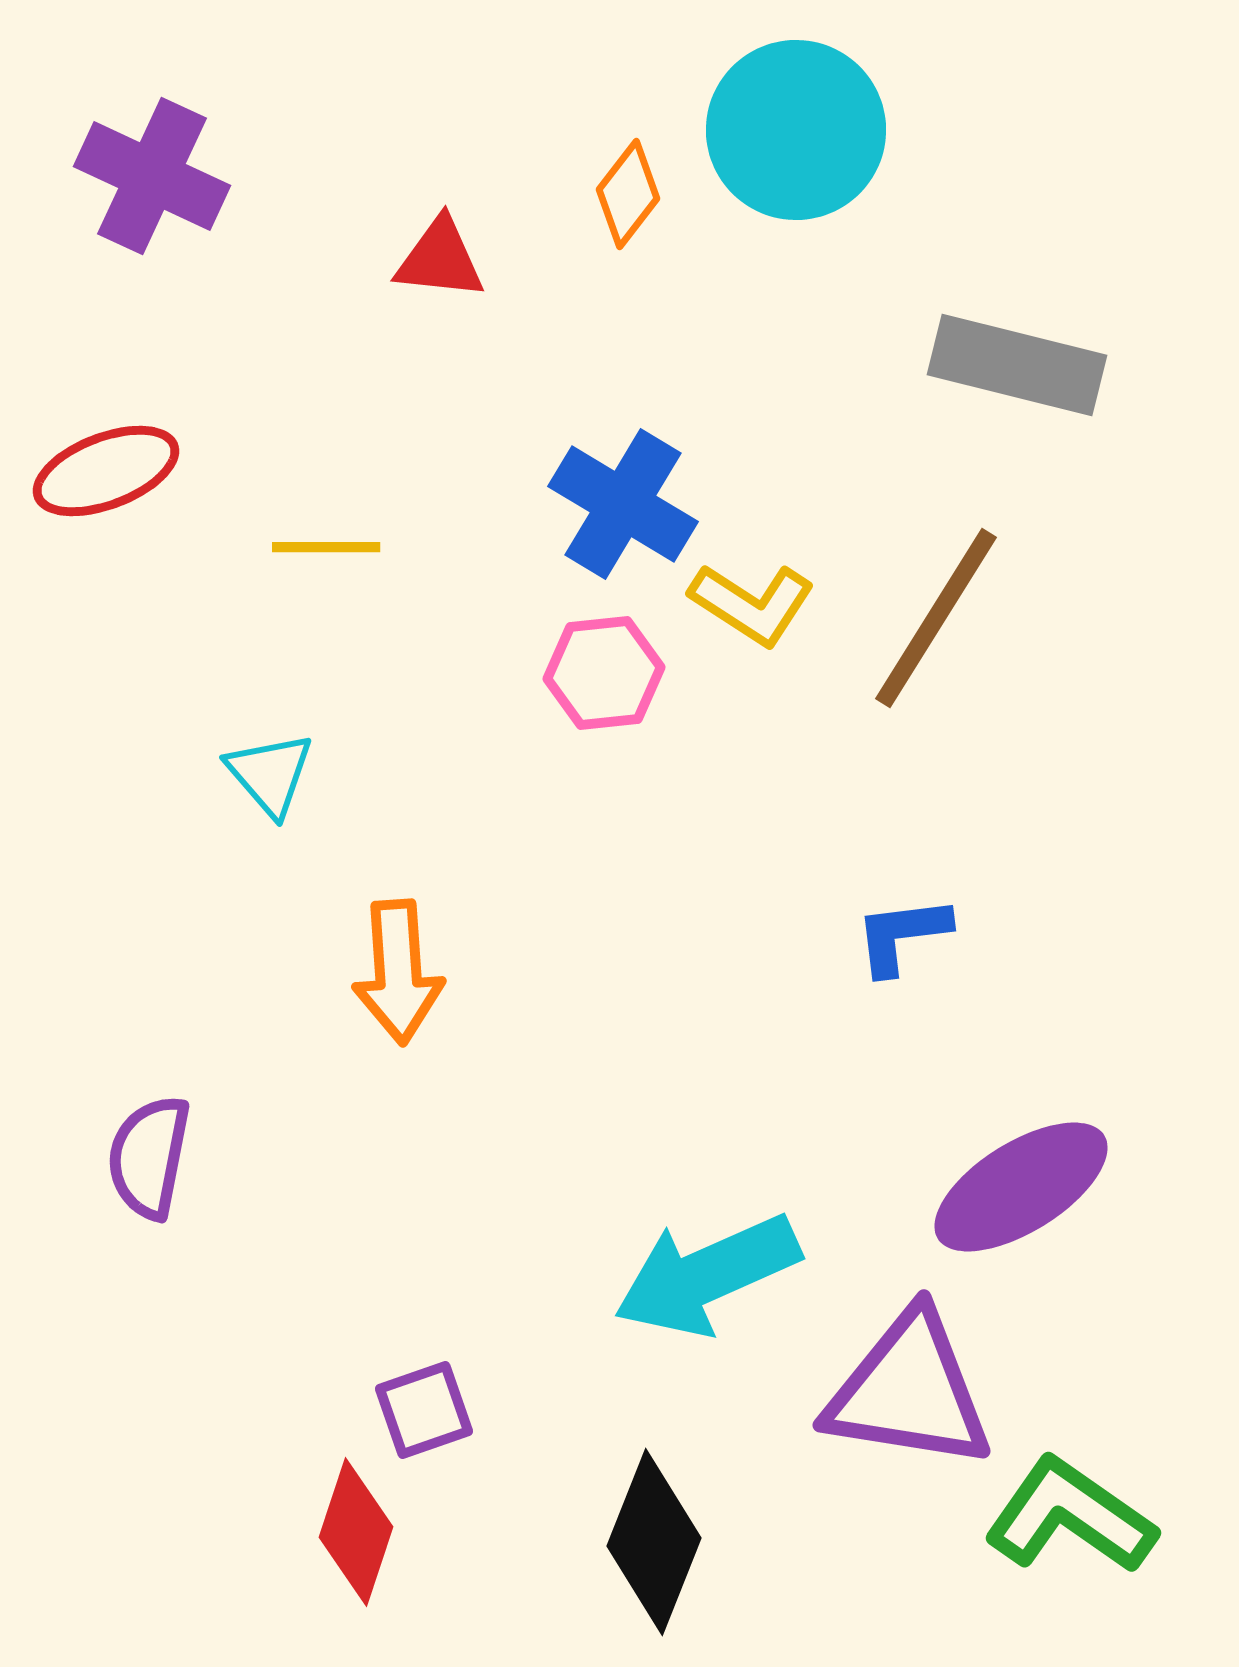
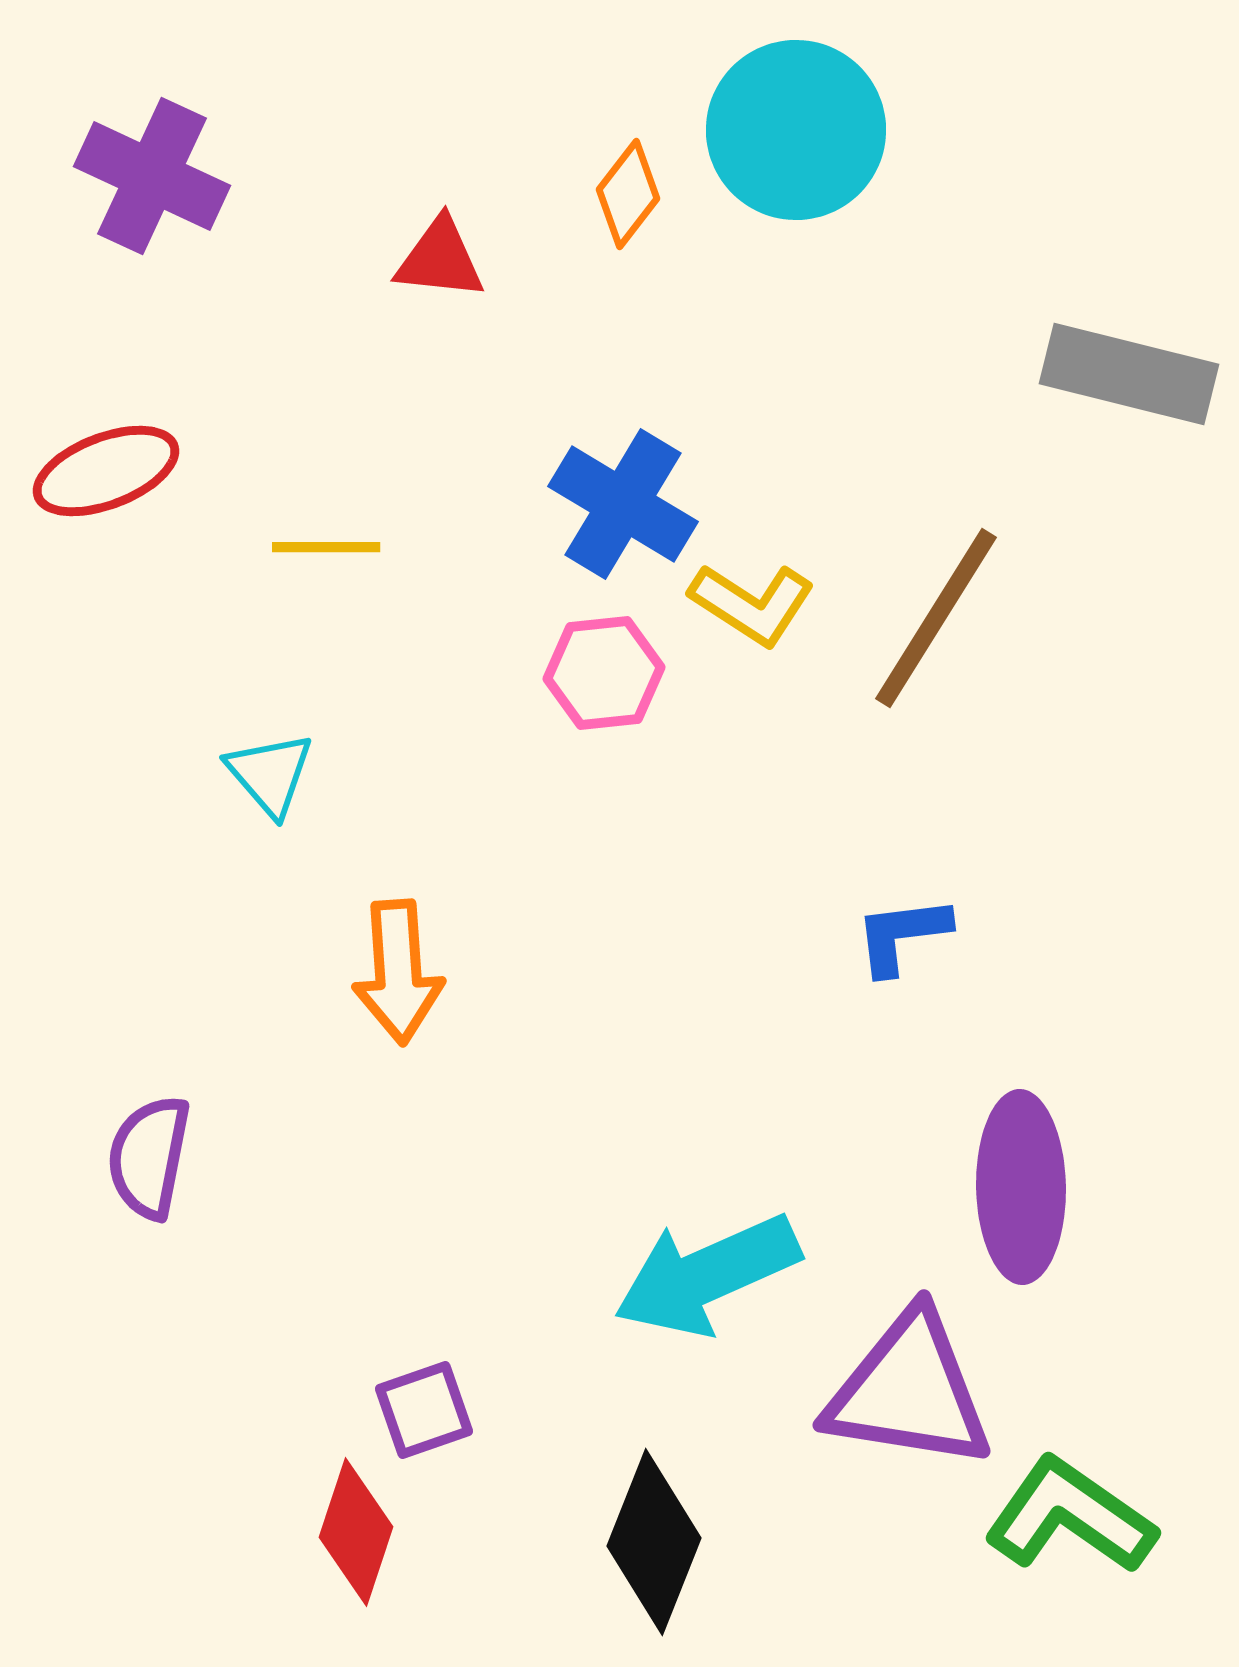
gray rectangle: moved 112 px right, 9 px down
purple ellipse: rotated 59 degrees counterclockwise
